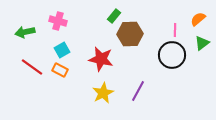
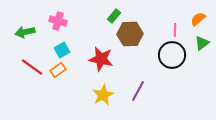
orange rectangle: moved 2 px left; rotated 63 degrees counterclockwise
yellow star: moved 2 px down
